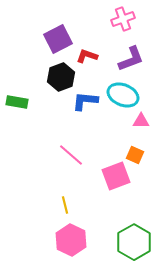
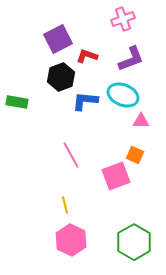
pink line: rotated 20 degrees clockwise
